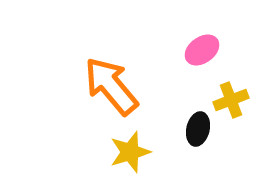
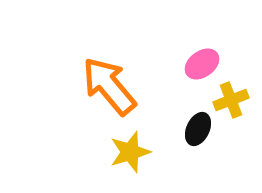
pink ellipse: moved 14 px down
orange arrow: moved 2 px left
black ellipse: rotated 12 degrees clockwise
